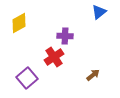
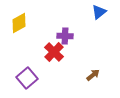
red cross: moved 5 px up; rotated 12 degrees counterclockwise
